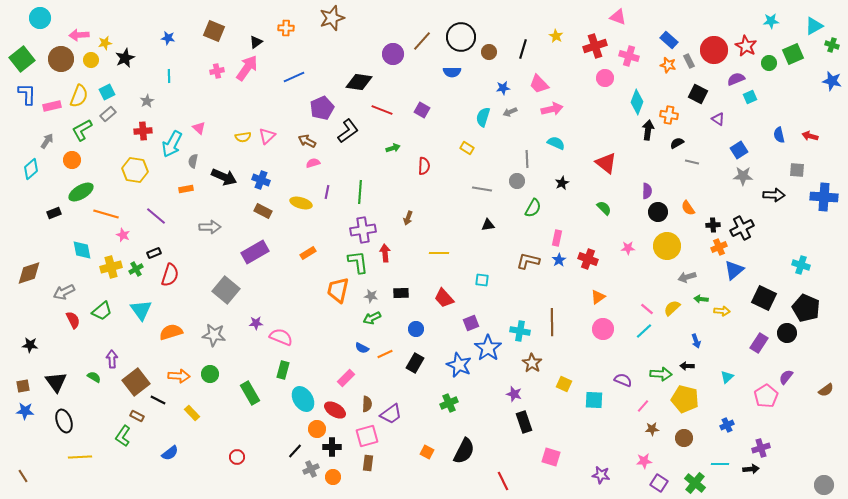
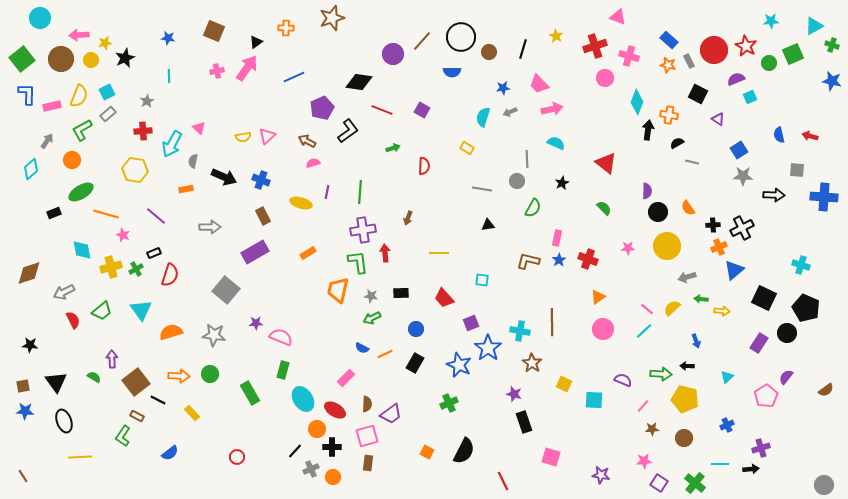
brown rectangle at (263, 211): moved 5 px down; rotated 36 degrees clockwise
